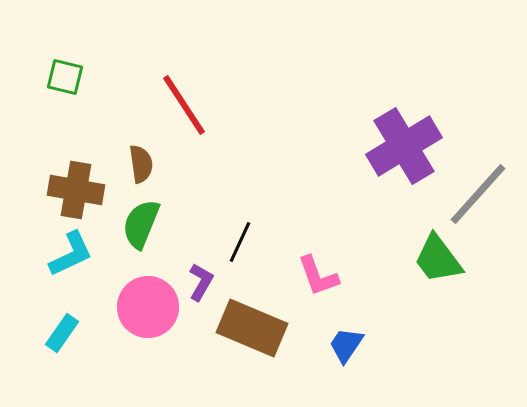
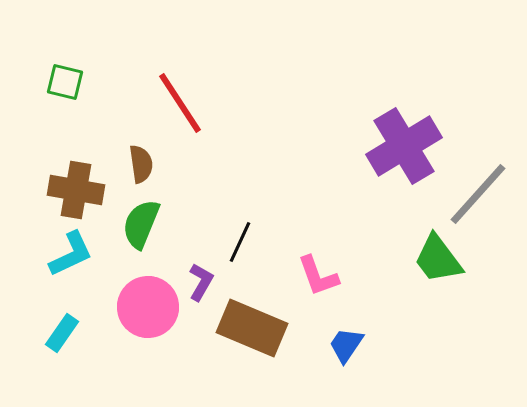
green square: moved 5 px down
red line: moved 4 px left, 2 px up
